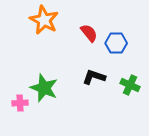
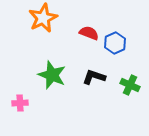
orange star: moved 1 px left, 2 px up; rotated 20 degrees clockwise
red semicircle: rotated 30 degrees counterclockwise
blue hexagon: moved 1 px left; rotated 25 degrees counterclockwise
green star: moved 8 px right, 13 px up
